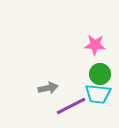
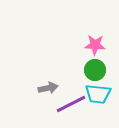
green circle: moved 5 px left, 4 px up
purple line: moved 2 px up
